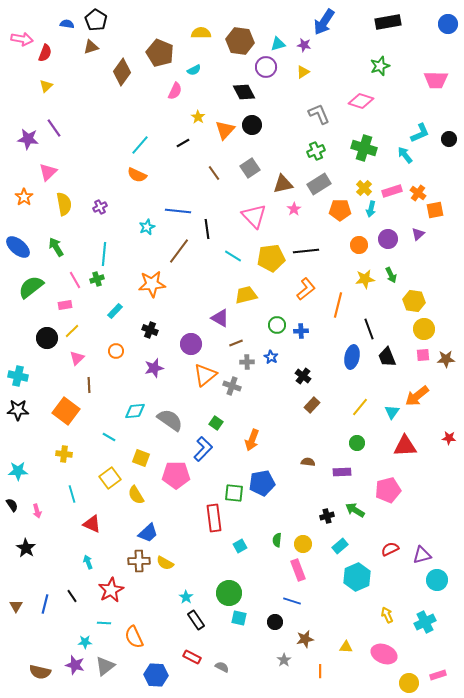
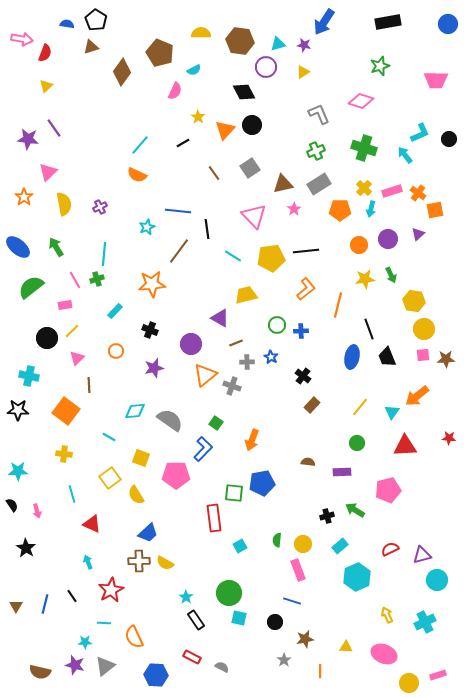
cyan cross at (18, 376): moved 11 px right
